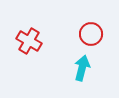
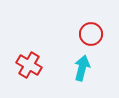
red cross: moved 24 px down
